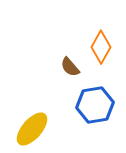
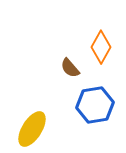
brown semicircle: moved 1 px down
yellow ellipse: rotated 9 degrees counterclockwise
